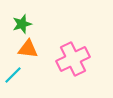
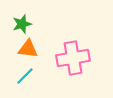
pink cross: moved 1 px up; rotated 16 degrees clockwise
cyan line: moved 12 px right, 1 px down
